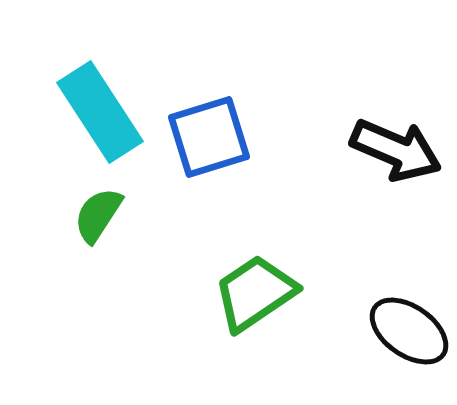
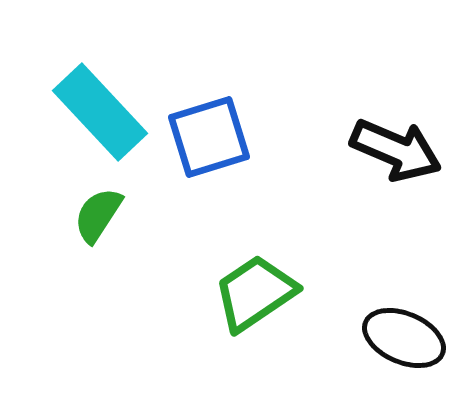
cyan rectangle: rotated 10 degrees counterclockwise
black ellipse: moved 5 px left, 7 px down; rotated 12 degrees counterclockwise
